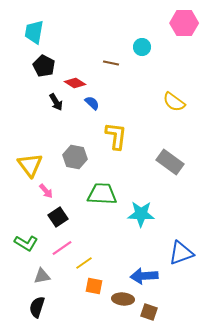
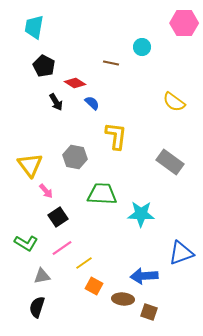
cyan trapezoid: moved 5 px up
orange square: rotated 18 degrees clockwise
